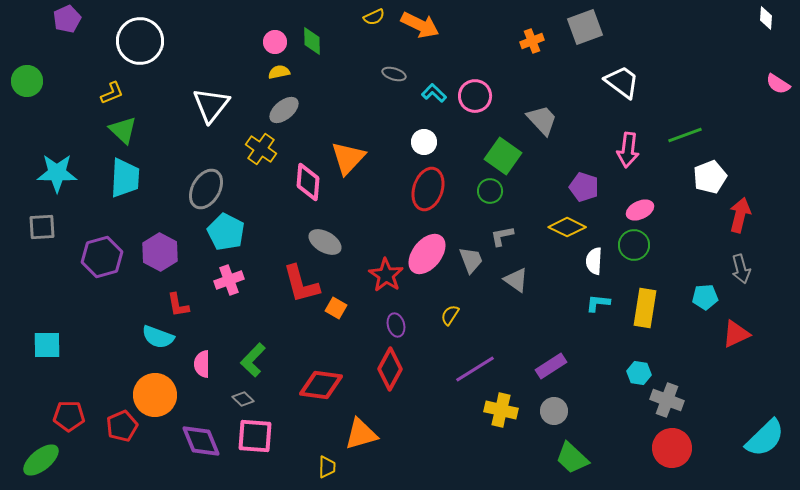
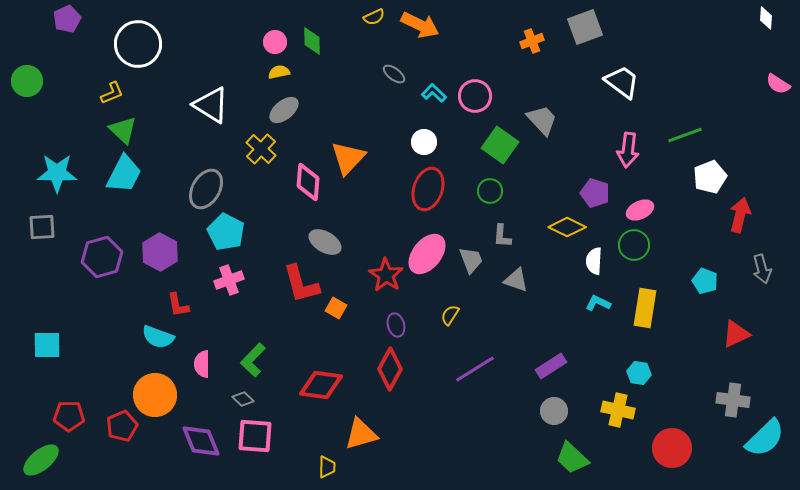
white circle at (140, 41): moved 2 px left, 3 px down
gray ellipse at (394, 74): rotated 20 degrees clockwise
white triangle at (211, 105): rotated 36 degrees counterclockwise
yellow cross at (261, 149): rotated 8 degrees clockwise
green square at (503, 156): moved 3 px left, 11 px up
cyan trapezoid at (125, 178): moved 1 px left, 4 px up; rotated 24 degrees clockwise
purple pentagon at (584, 187): moved 11 px right, 6 px down
gray L-shape at (502, 236): rotated 75 degrees counterclockwise
gray arrow at (741, 269): moved 21 px right
gray triangle at (516, 280): rotated 16 degrees counterclockwise
cyan pentagon at (705, 297): moved 16 px up; rotated 25 degrees clockwise
cyan L-shape at (598, 303): rotated 20 degrees clockwise
gray cross at (667, 400): moved 66 px right; rotated 12 degrees counterclockwise
yellow cross at (501, 410): moved 117 px right
